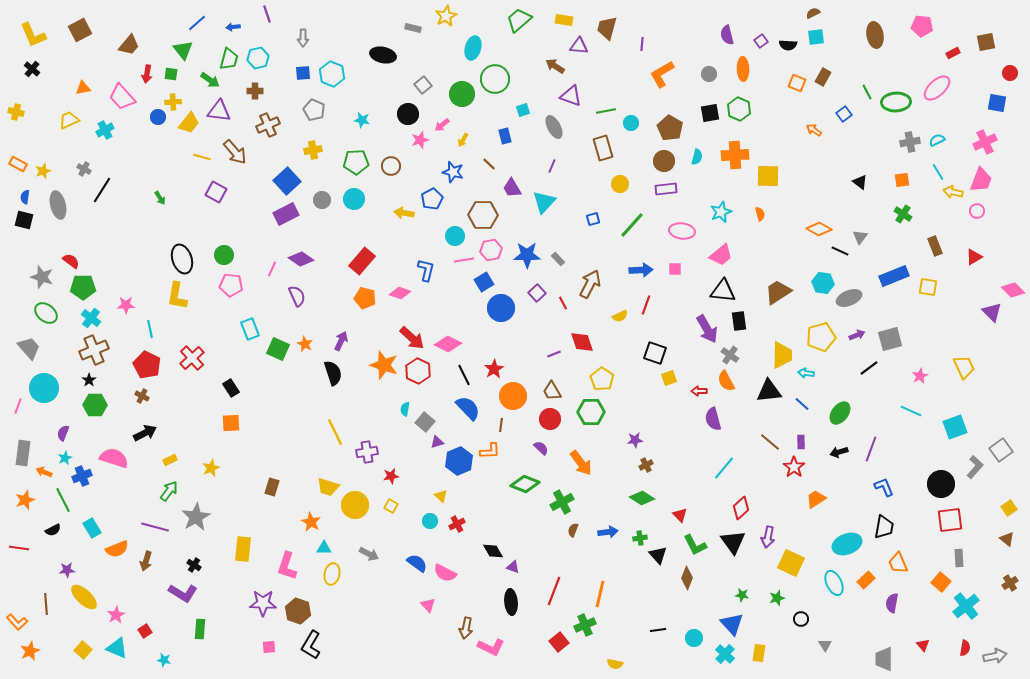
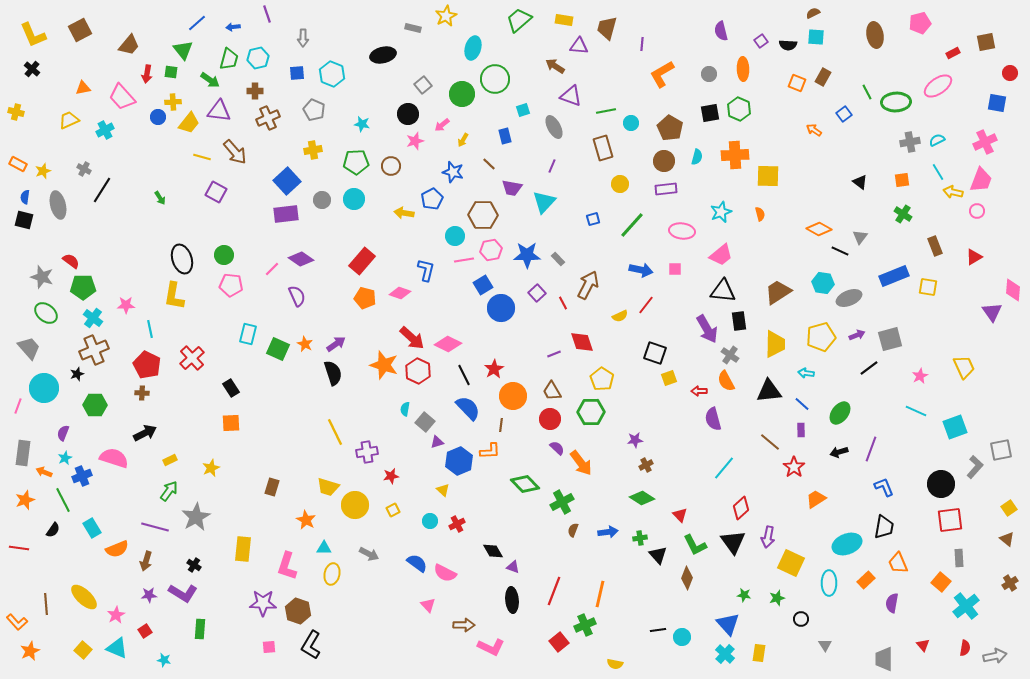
pink pentagon at (922, 26): moved 2 px left, 3 px up; rotated 20 degrees counterclockwise
purple semicircle at (727, 35): moved 6 px left, 4 px up
cyan square at (816, 37): rotated 12 degrees clockwise
black ellipse at (383, 55): rotated 25 degrees counterclockwise
blue square at (303, 73): moved 6 px left
green square at (171, 74): moved 2 px up
pink ellipse at (937, 88): moved 1 px right, 2 px up; rotated 8 degrees clockwise
cyan star at (362, 120): moved 4 px down
brown cross at (268, 125): moved 7 px up
pink star at (420, 140): moved 5 px left, 1 px down
purple trapezoid at (512, 188): rotated 50 degrees counterclockwise
purple rectangle at (286, 214): rotated 20 degrees clockwise
pink line at (272, 269): rotated 21 degrees clockwise
blue arrow at (641, 270): rotated 15 degrees clockwise
blue square at (484, 282): moved 1 px left, 3 px down
brown arrow at (590, 284): moved 2 px left, 1 px down
pink diamond at (1013, 290): rotated 50 degrees clockwise
yellow L-shape at (177, 296): moved 3 px left
red line at (646, 305): rotated 18 degrees clockwise
purple triangle at (992, 312): rotated 10 degrees clockwise
cyan cross at (91, 318): moved 2 px right
cyan rectangle at (250, 329): moved 2 px left, 5 px down; rotated 35 degrees clockwise
purple arrow at (341, 341): moved 5 px left, 3 px down; rotated 30 degrees clockwise
yellow trapezoid at (782, 355): moved 7 px left, 11 px up
black star at (89, 380): moved 12 px left, 6 px up; rotated 16 degrees clockwise
brown cross at (142, 396): moved 3 px up; rotated 24 degrees counterclockwise
cyan line at (911, 411): moved 5 px right
purple rectangle at (801, 442): moved 12 px up
purple semicircle at (541, 448): moved 16 px right
gray square at (1001, 450): rotated 25 degrees clockwise
green diamond at (525, 484): rotated 24 degrees clockwise
yellow triangle at (441, 496): moved 2 px right, 6 px up
yellow square at (391, 506): moved 2 px right, 4 px down; rotated 32 degrees clockwise
orange star at (311, 522): moved 5 px left, 2 px up
black semicircle at (53, 530): rotated 28 degrees counterclockwise
purple star at (67, 570): moved 82 px right, 25 px down
cyan ellipse at (834, 583): moved 5 px left; rotated 25 degrees clockwise
green star at (742, 595): moved 2 px right
black ellipse at (511, 602): moved 1 px right, 2 px up
blue triangle at (732, 624): moved 4 px left
brown arrow at (466, 628): moved 2 px left, 3 px up; rotated 100 degrees counterclockwise
cyan circle at (694, 638): moved 12 px left, 1 px up
